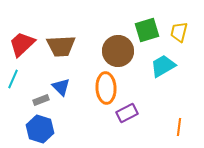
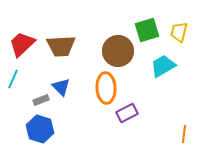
orange line: moved 5 px right, 7 px down
